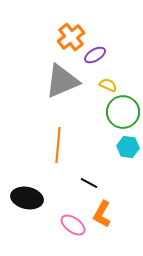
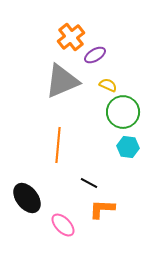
black ellipse: rotated 40 degrees clockwise
orange L-shape: moved 5 px up; rotated 64 degrees clockwise
pink ellipse: moved 10 px left; rotated 10 degrees clockwise
